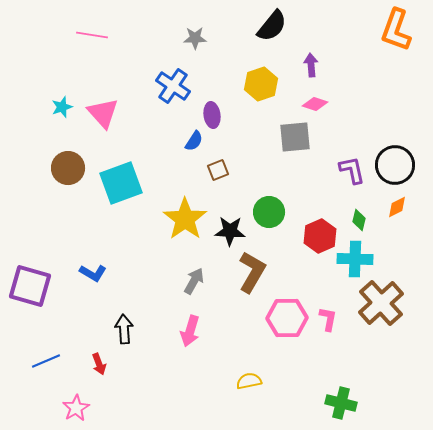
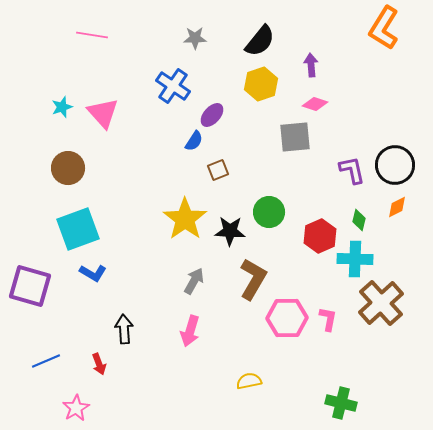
black semicircle: moved 12 px left, 15 px down
orange L-shape: moved 12 px left, 2 px up; rotated 12 degrees clockwise
purple ellipse: rotated 50 degrees clockwise
cyan square: moved 43 px left, 46 px down
brown L-shape: moved 1 px right, 7 px down
